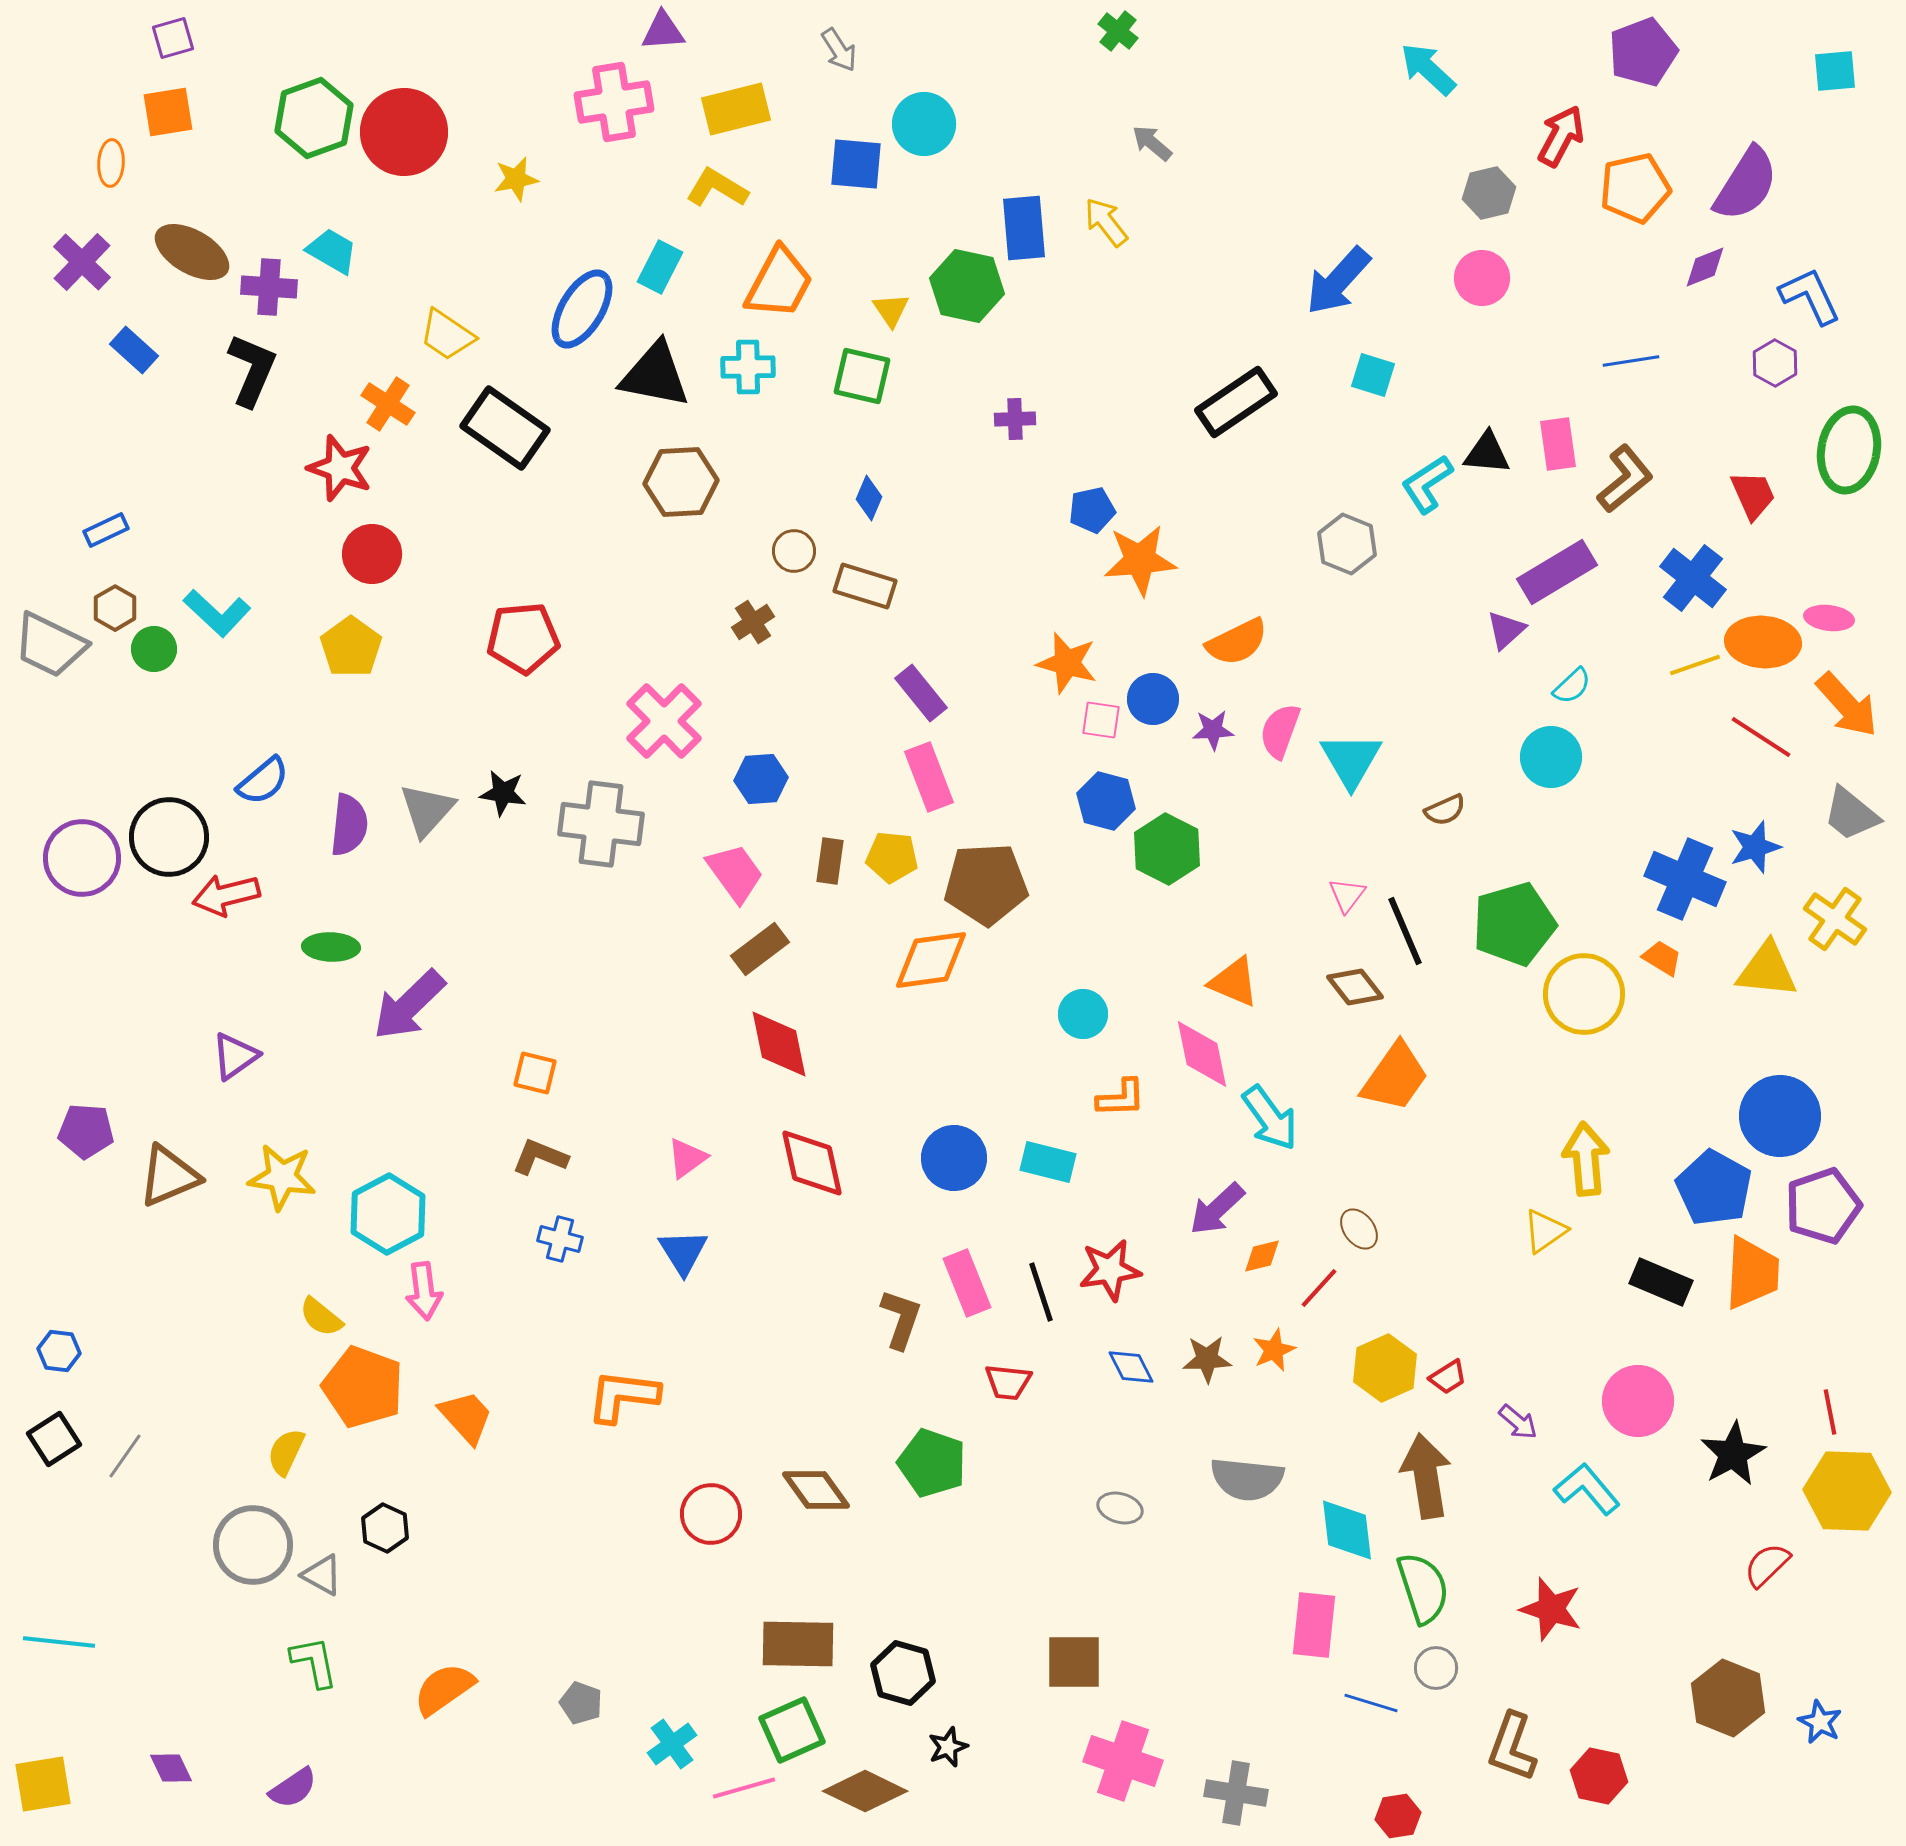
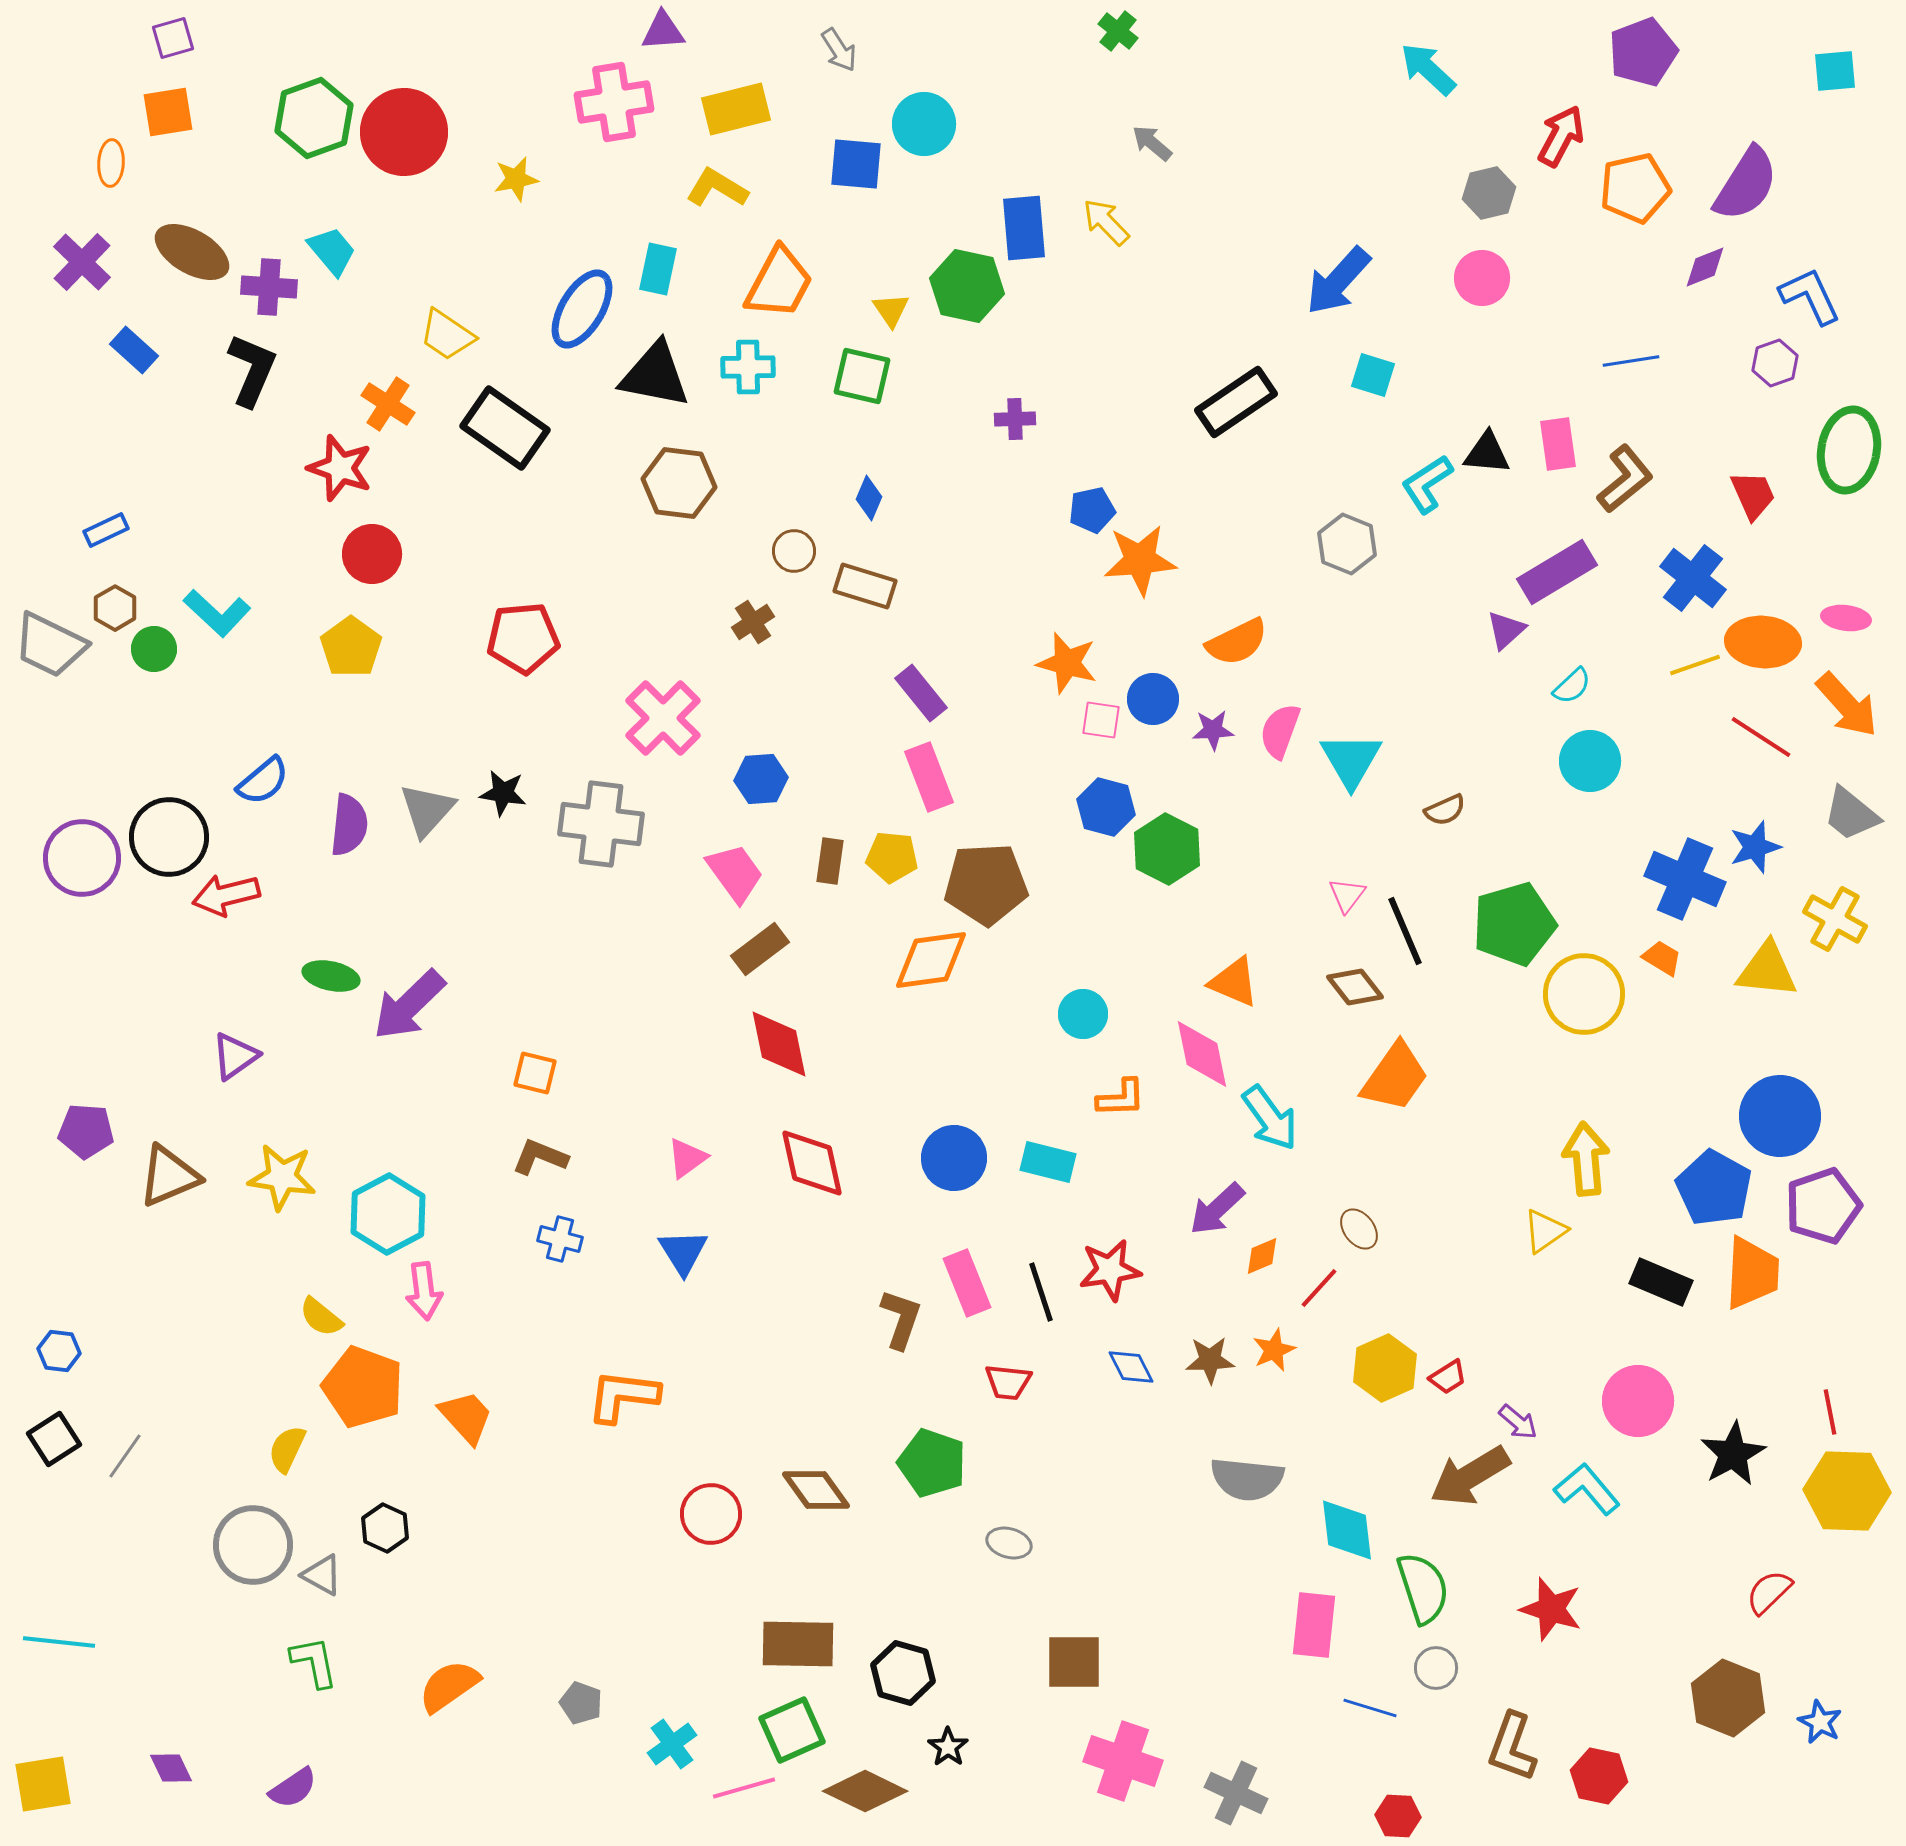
yellow arrow at (1106, 222): rotated 6 degrees counterclockwise
cyan trapezoid at (332, 251): rotated 20 degrees clockwise
cyan rectangle at (660, 267): moved 2 px left, 2 px down; rotated 15 degrees counterclockwise
purple hexagon at (1775, 363): rotated 12 degrees clockwise
brown hexagon at (681, 482): moved 2 px left, 1 px down; rotated 10 degrees clockwise
pink ellipse at (1829, 618): moved 17 px right
pink cross at (664, 721): moved 1 px left, 3 px up
cyan circle at (1551, 757): moved 39 px right, 4 px down
blue hexagon at (1106, 801): moved 6 px down
yellow cross at (1835, 919): rotated 6 degrees counterclockwise
green ellipse at (331, 947): moved 29 px down; rotated 10 degrees clockwise
orange diamond at (1262, 1256): rotated 9 degrees counterclockwise
brown star at (1207, 1359): moved 3 px right, 1 px down
yellow semicircle at (286, 1452): moved 1 px right, 3 px up
brown arrow at (1426, 1476): moved 44 px right; rotated 112 degrees counterclockwise
gray ellipse at (1120, 1508): moved 111 px left, 35 px down
red semicircle at (1767, 1565): moved 2 px right, 27 px down
orange semicircle at (444, 1689): moved 5 px right, 3 px up
blue line at (1371, 1703): moved 1 px left, 5 px down
black star at (948, 1747): rotated 15 degrees counterclockwise
gray cross at (1236, 1793): rotated 16 degrees clockwise
red hexagon at (1398, 1816): rotated 12 degrees clockwise
